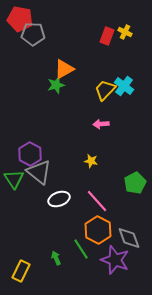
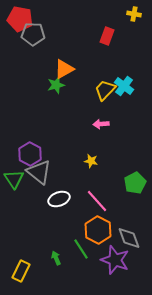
yellow cross: moved 9 px right, 18 px up; rotated 16 degrees counterclockwise
